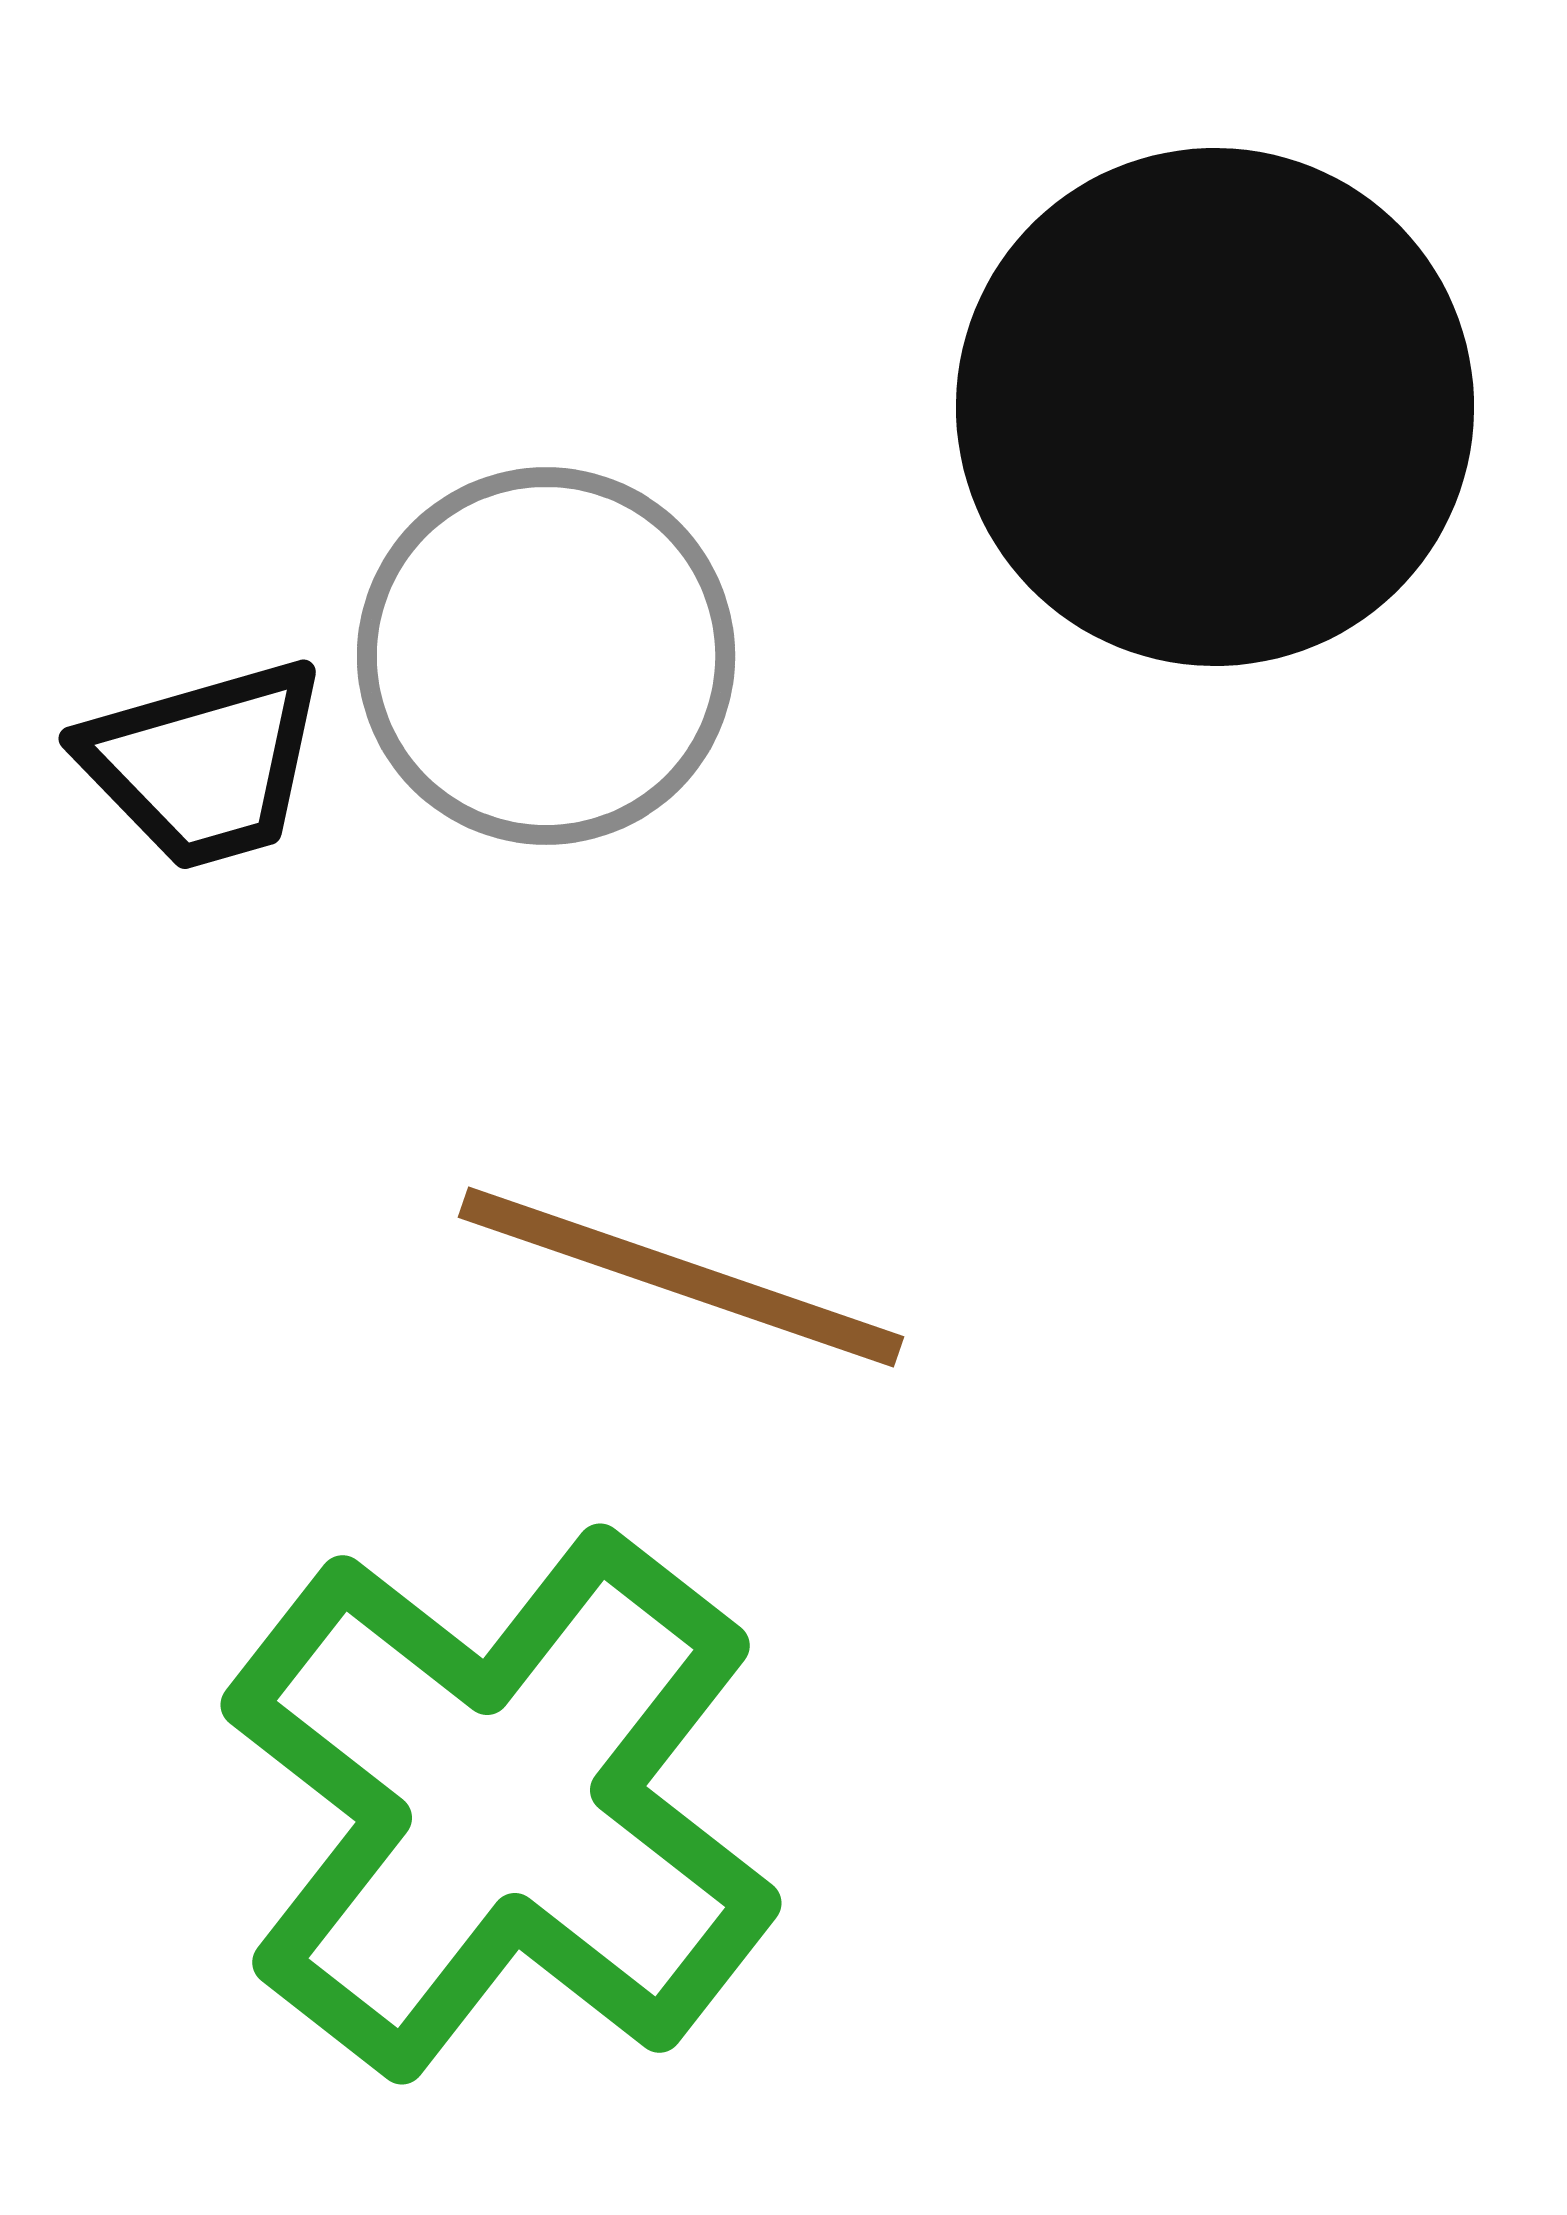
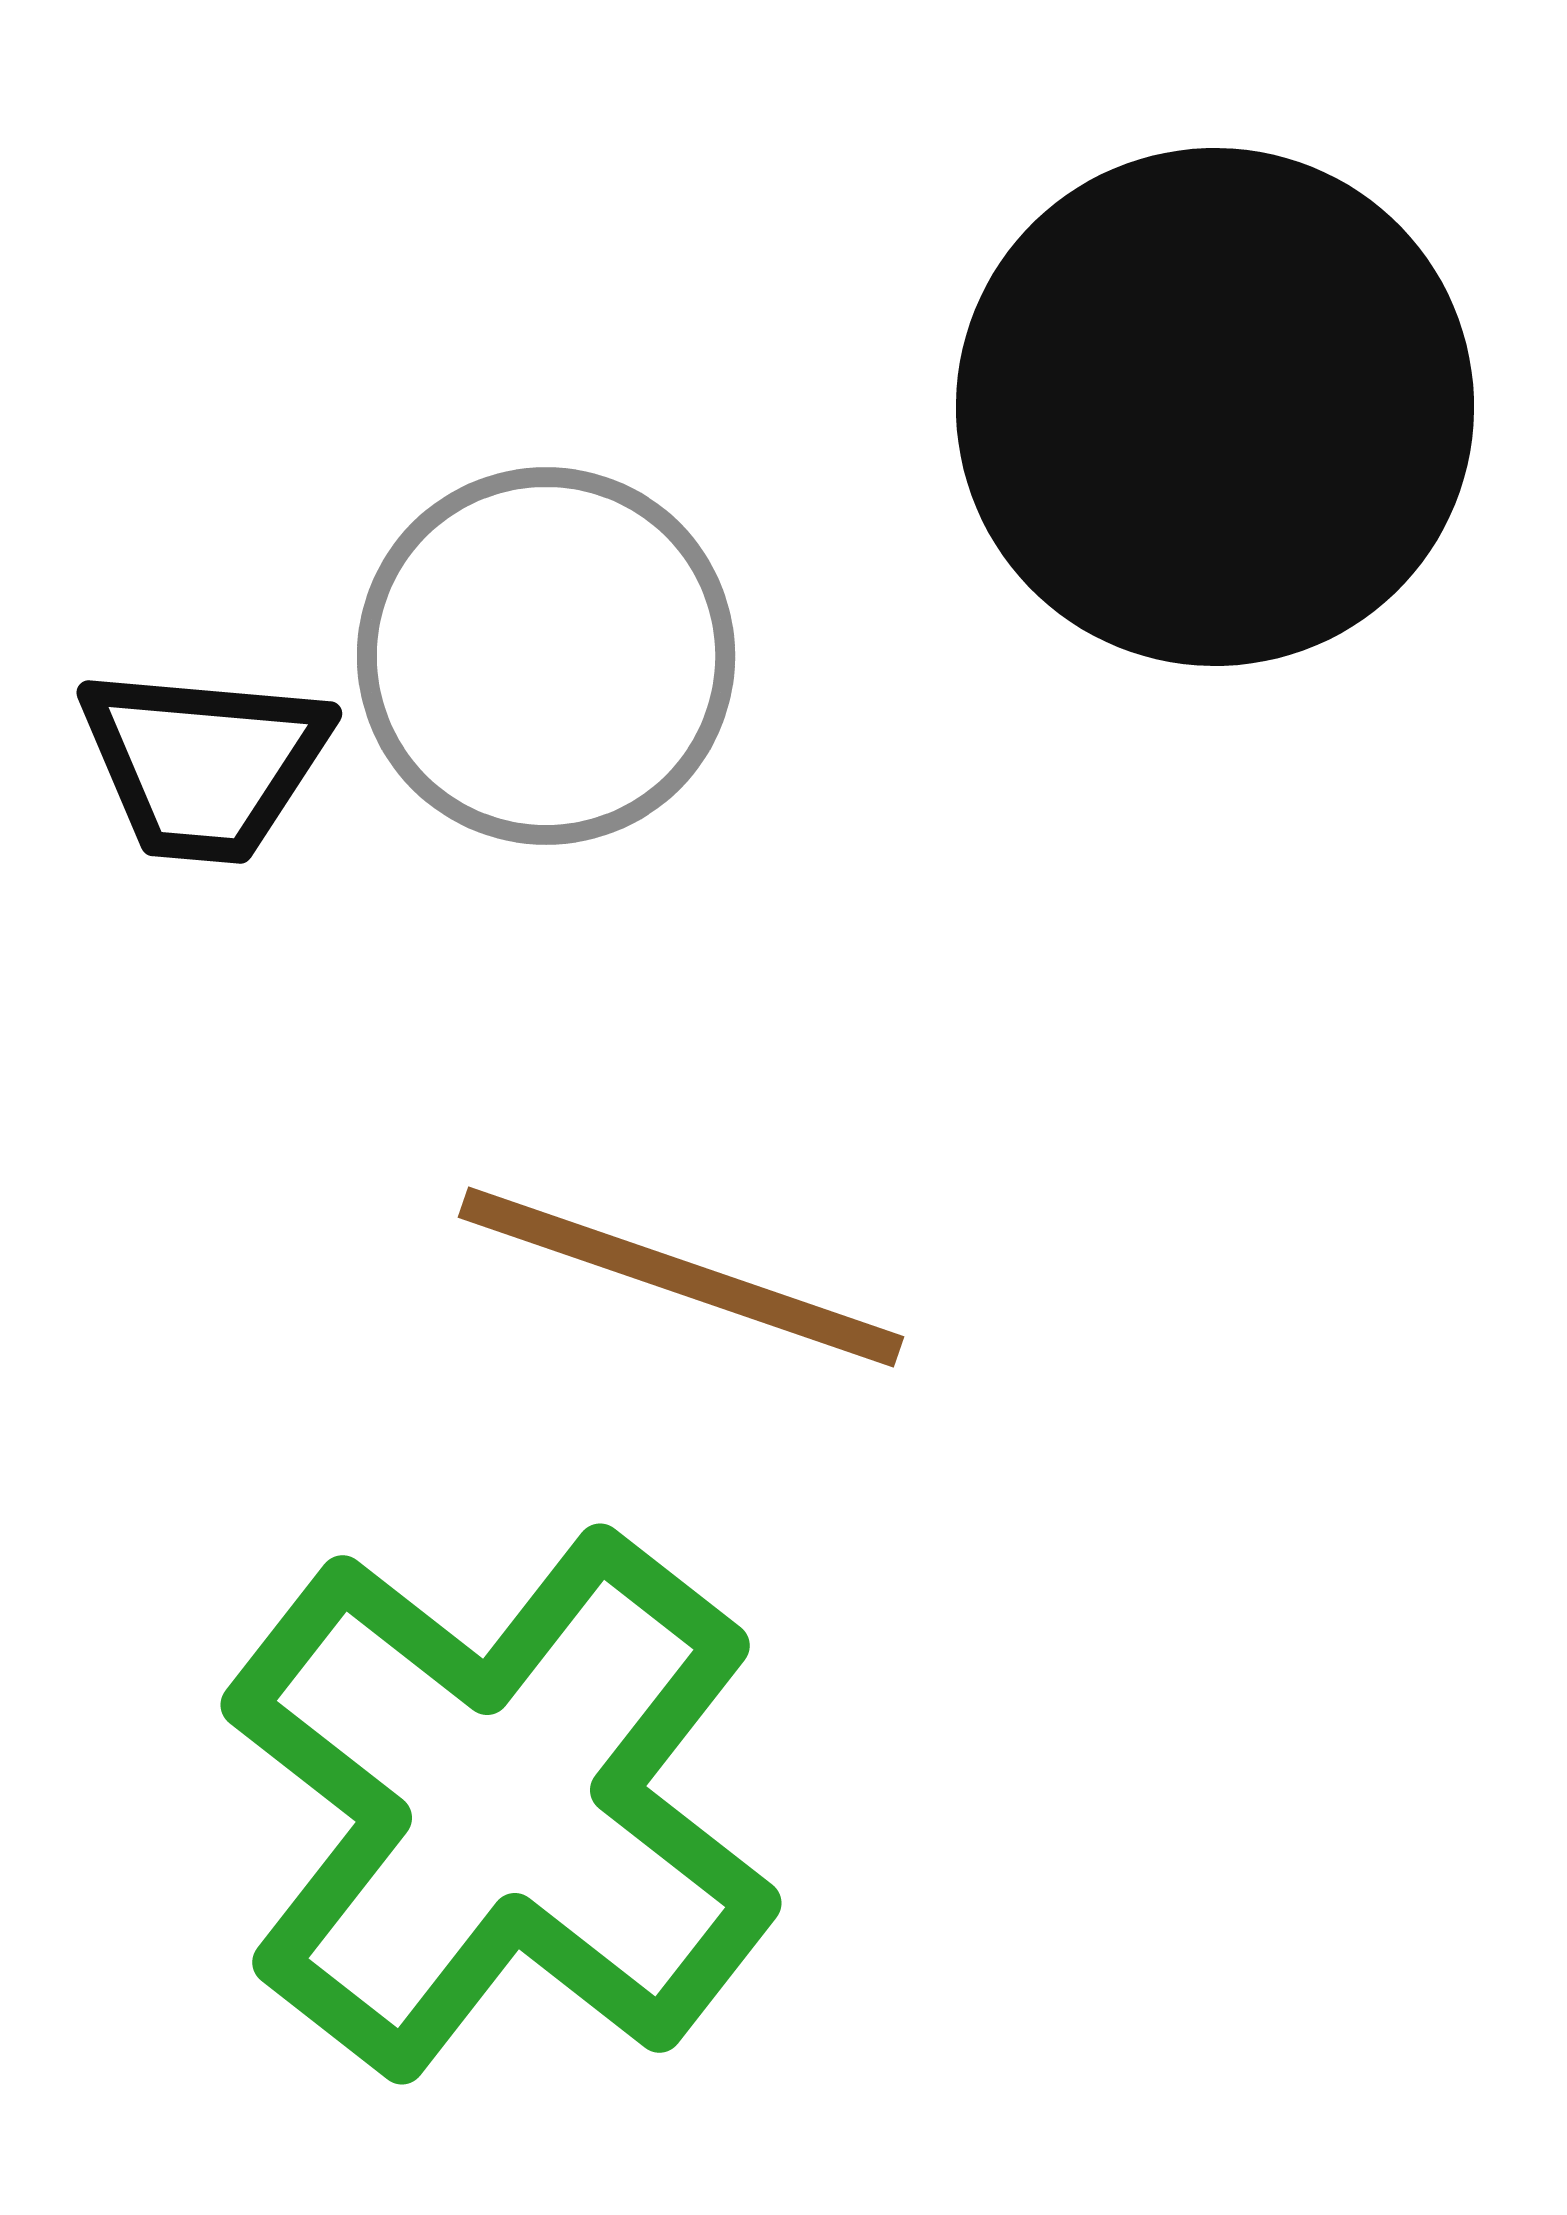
black trapezoid: rotated 21 degrees clockwise
